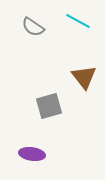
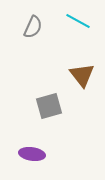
gray semicircle: rotated 100 degrees counterclockwise
brown triangle: moved 2 px left, 2 px up
